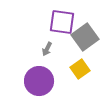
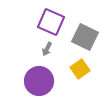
purple square: moved 11 px left; rotated 16 degrees clockwise
gray square: rotated 28 degrees counterclockwise
